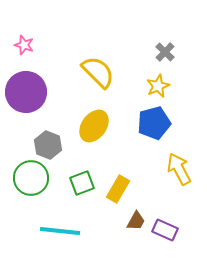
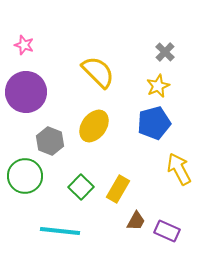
gray hexagon: moved 2 px right, 4 px up
green circle: moved 6 px left, 2 px up
green square: moved 1 px left, 4 px down; rotated 25 degrees counterclockwise
purple rectangle: moved 2 px right, 1 px down
